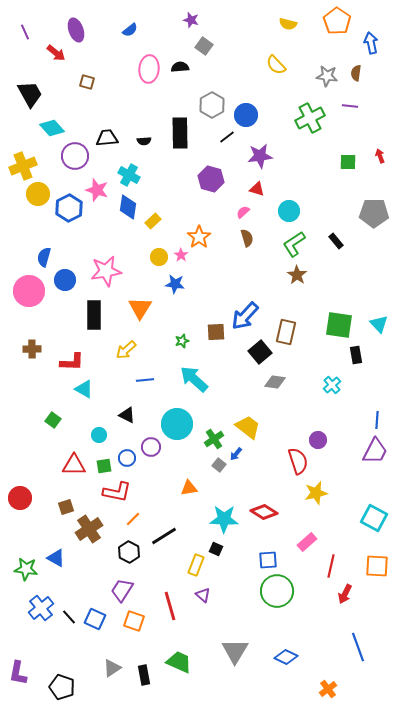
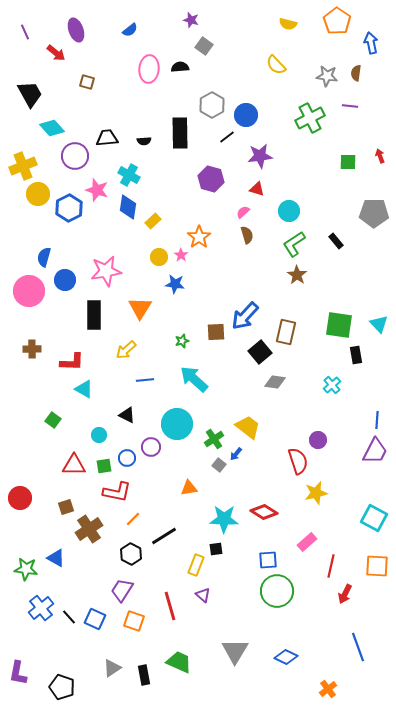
brown semicircle at (247, 238): moved 3 px up
black square at (216, 549): rotated 32 degrees counterclockwise
black hexagon at (129, 552): moved 2 px right, 2 px down
